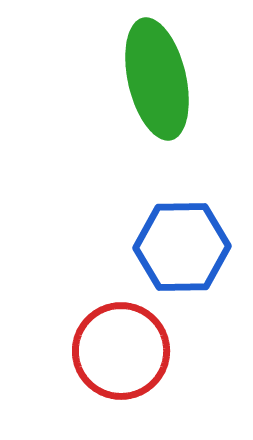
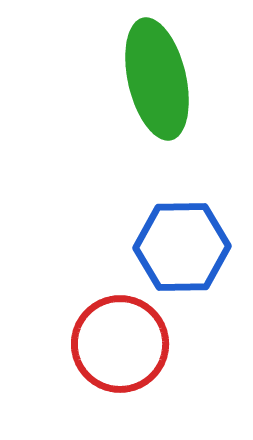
red circle: moved 1 px left, 7 px up
